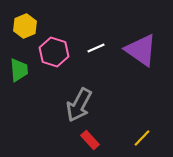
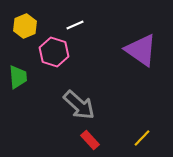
white line: moved 21 px left, 23 px up
green trapezoid: moved 1 px left, 7 px down
gray arrow: rotated 76 degrees counterclockwise
